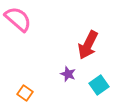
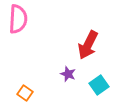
pink semicircle: rotated 52 degrees clockwise
